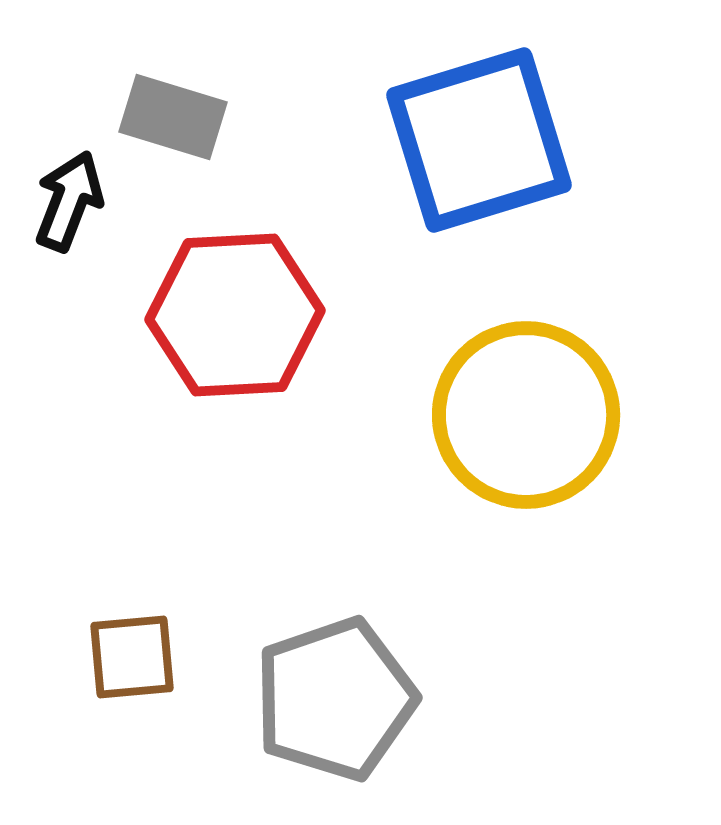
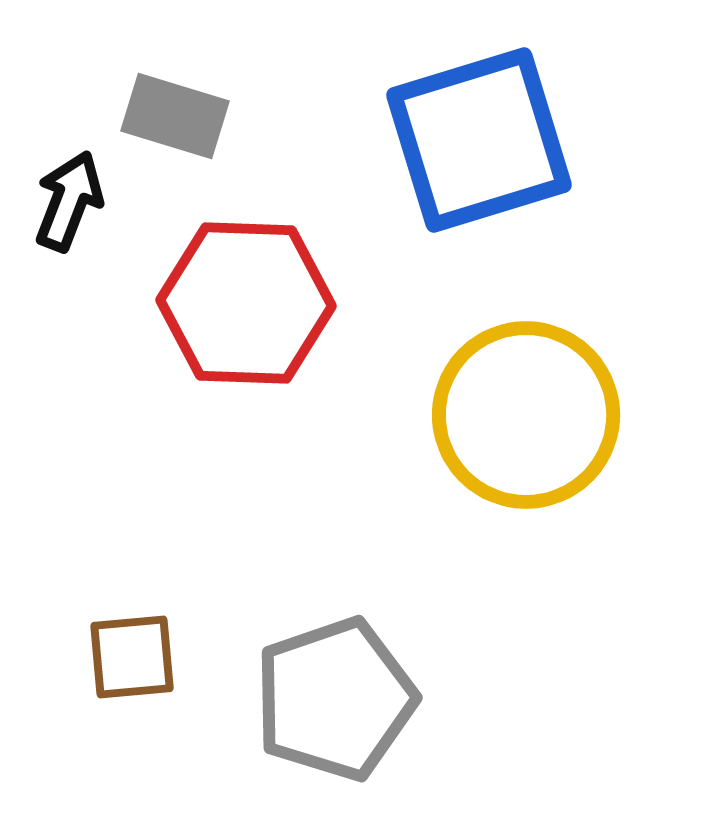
gray rectangle: moved 2 px right, 1 px up
red hexagon: moved 11 px right, 12 px up; rotated 5 degrees clockwise
